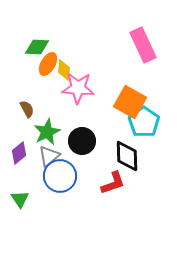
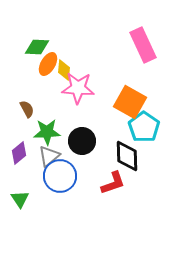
cyan pentagon: moved 5 px down
green star: rotated 24 degrees clockwise
